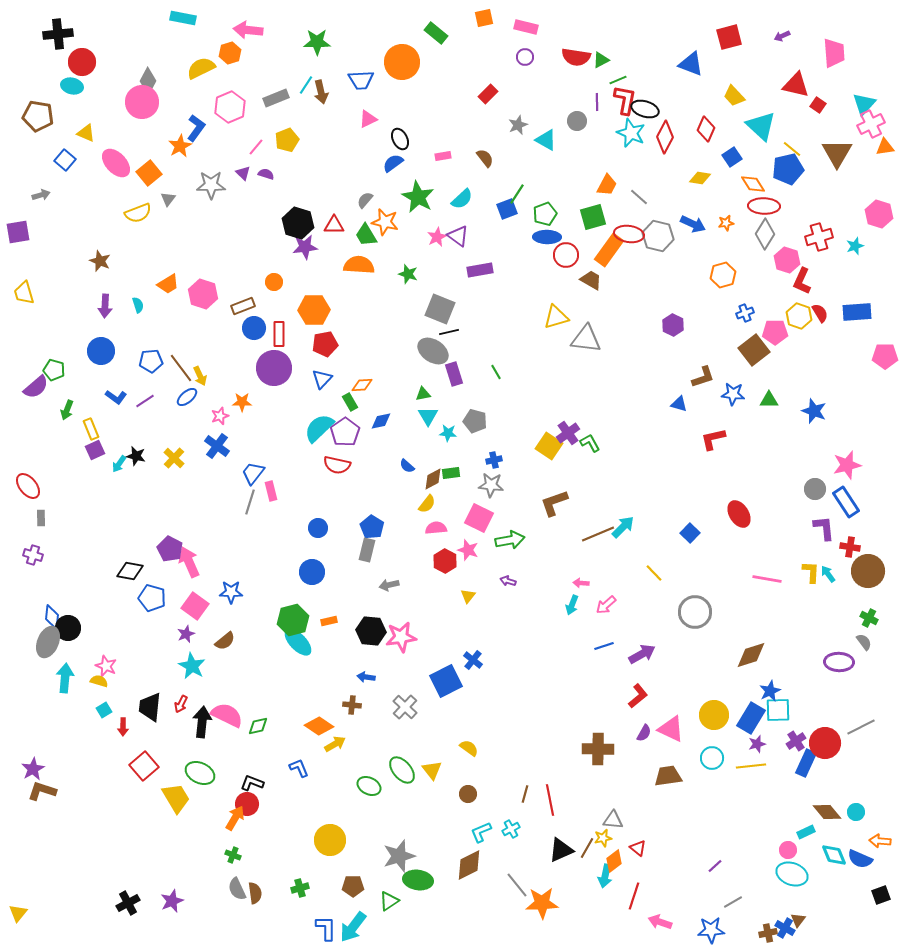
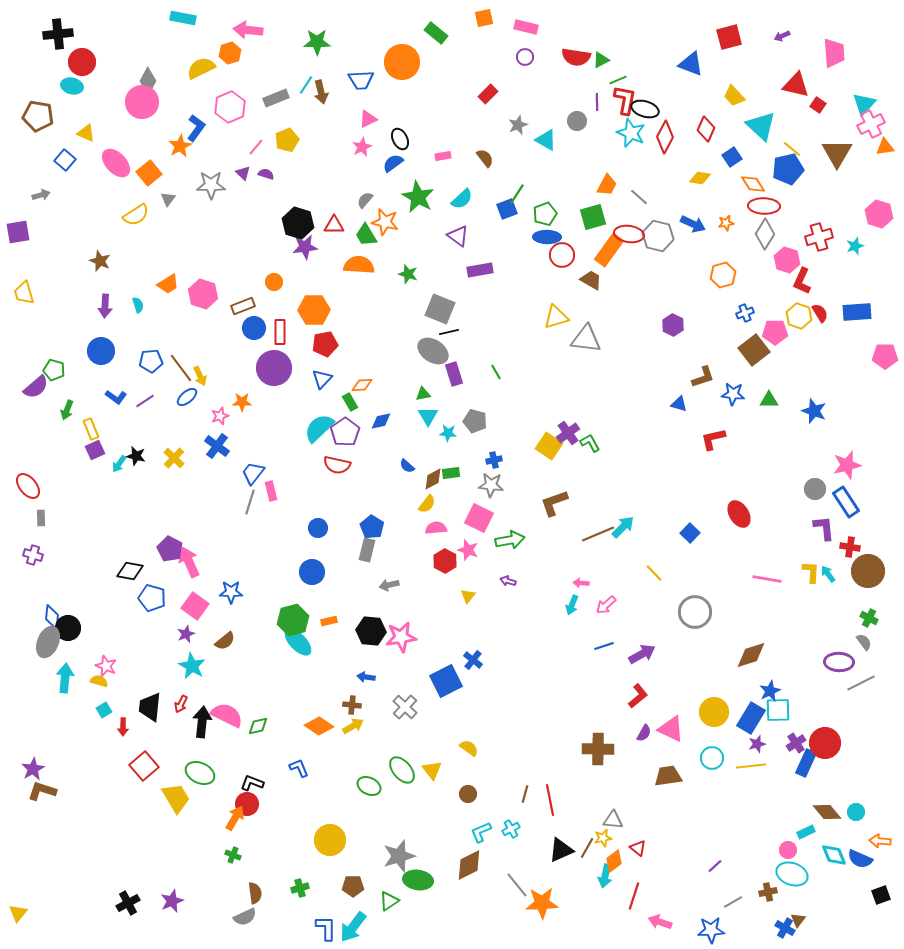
yellow semicircle at (138, 213): moved 2 px left, 2 px down; rotated 12 degrees counterclockwise
pink star at (437, 237): moved 75 px left, 90 px up
red circle at (566, 255): moved 4 px left
red rectangle at (279, 334): moved 1 px right, 2 px up
yellow circle at (714, 715): moved 3 px up
gray line at (861, 727): moved 44 px up
purple cross at (796, 741): moved 2 px down
yellow arrow at (335, 744): moved 18 px right, 18 px up
gray semicircle at (237, 889): moved 8 px right, 28 px down; rotated 90 degrees counterclockwise
brown cross at (768, 933): moved 41 px up
